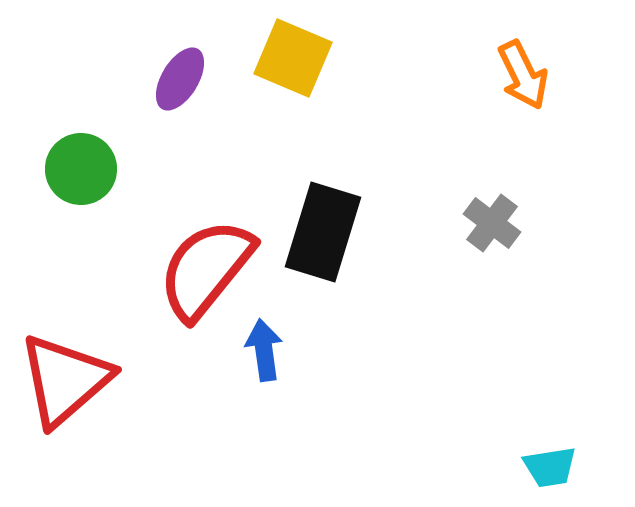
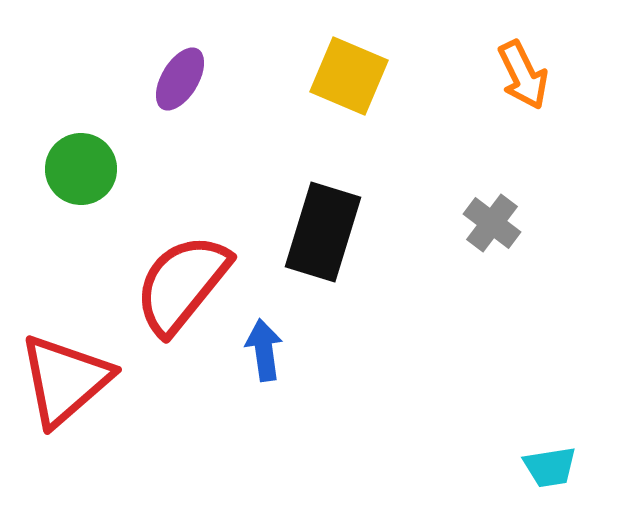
yellow square: moved 56 px right, 18 px down
red semicircle: moved 24 px left, 15 px down
